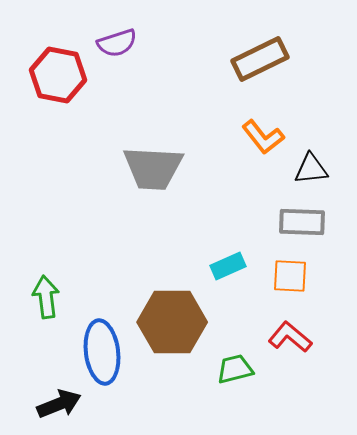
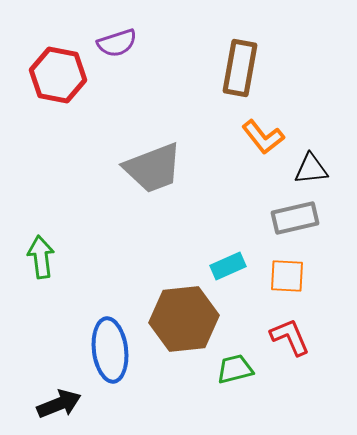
brown rectangle: moved 20 px left, 9 px down; rotated 54 degrees counterclockwise
gray trapezoid: rotated 24 degrees counterclockwise
gray rectangle: moved 7 px left, 4 px up; rotated 15 degrees counterclockwise
orange square: moved 3 px left
green arrow: moved 5 px left, 40 px up
brown hexagon: moved 12 px right, 3 px up; rotated 6 degrees counterclockwise
red L-shape: rotated 27 degrees clockwise
blue ellipse: moved 8 px right, 2 px up
